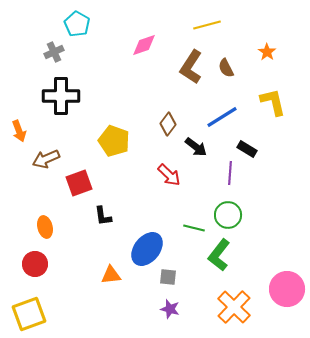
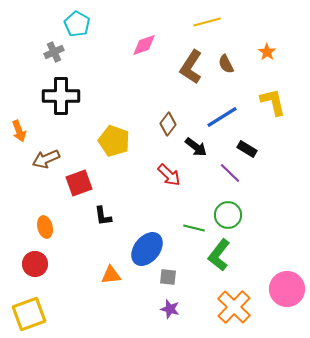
yellow line: moved 3 px up
brown semicircle: moved 4 px up
purple line: rotated 50 degrees counterclockwise
